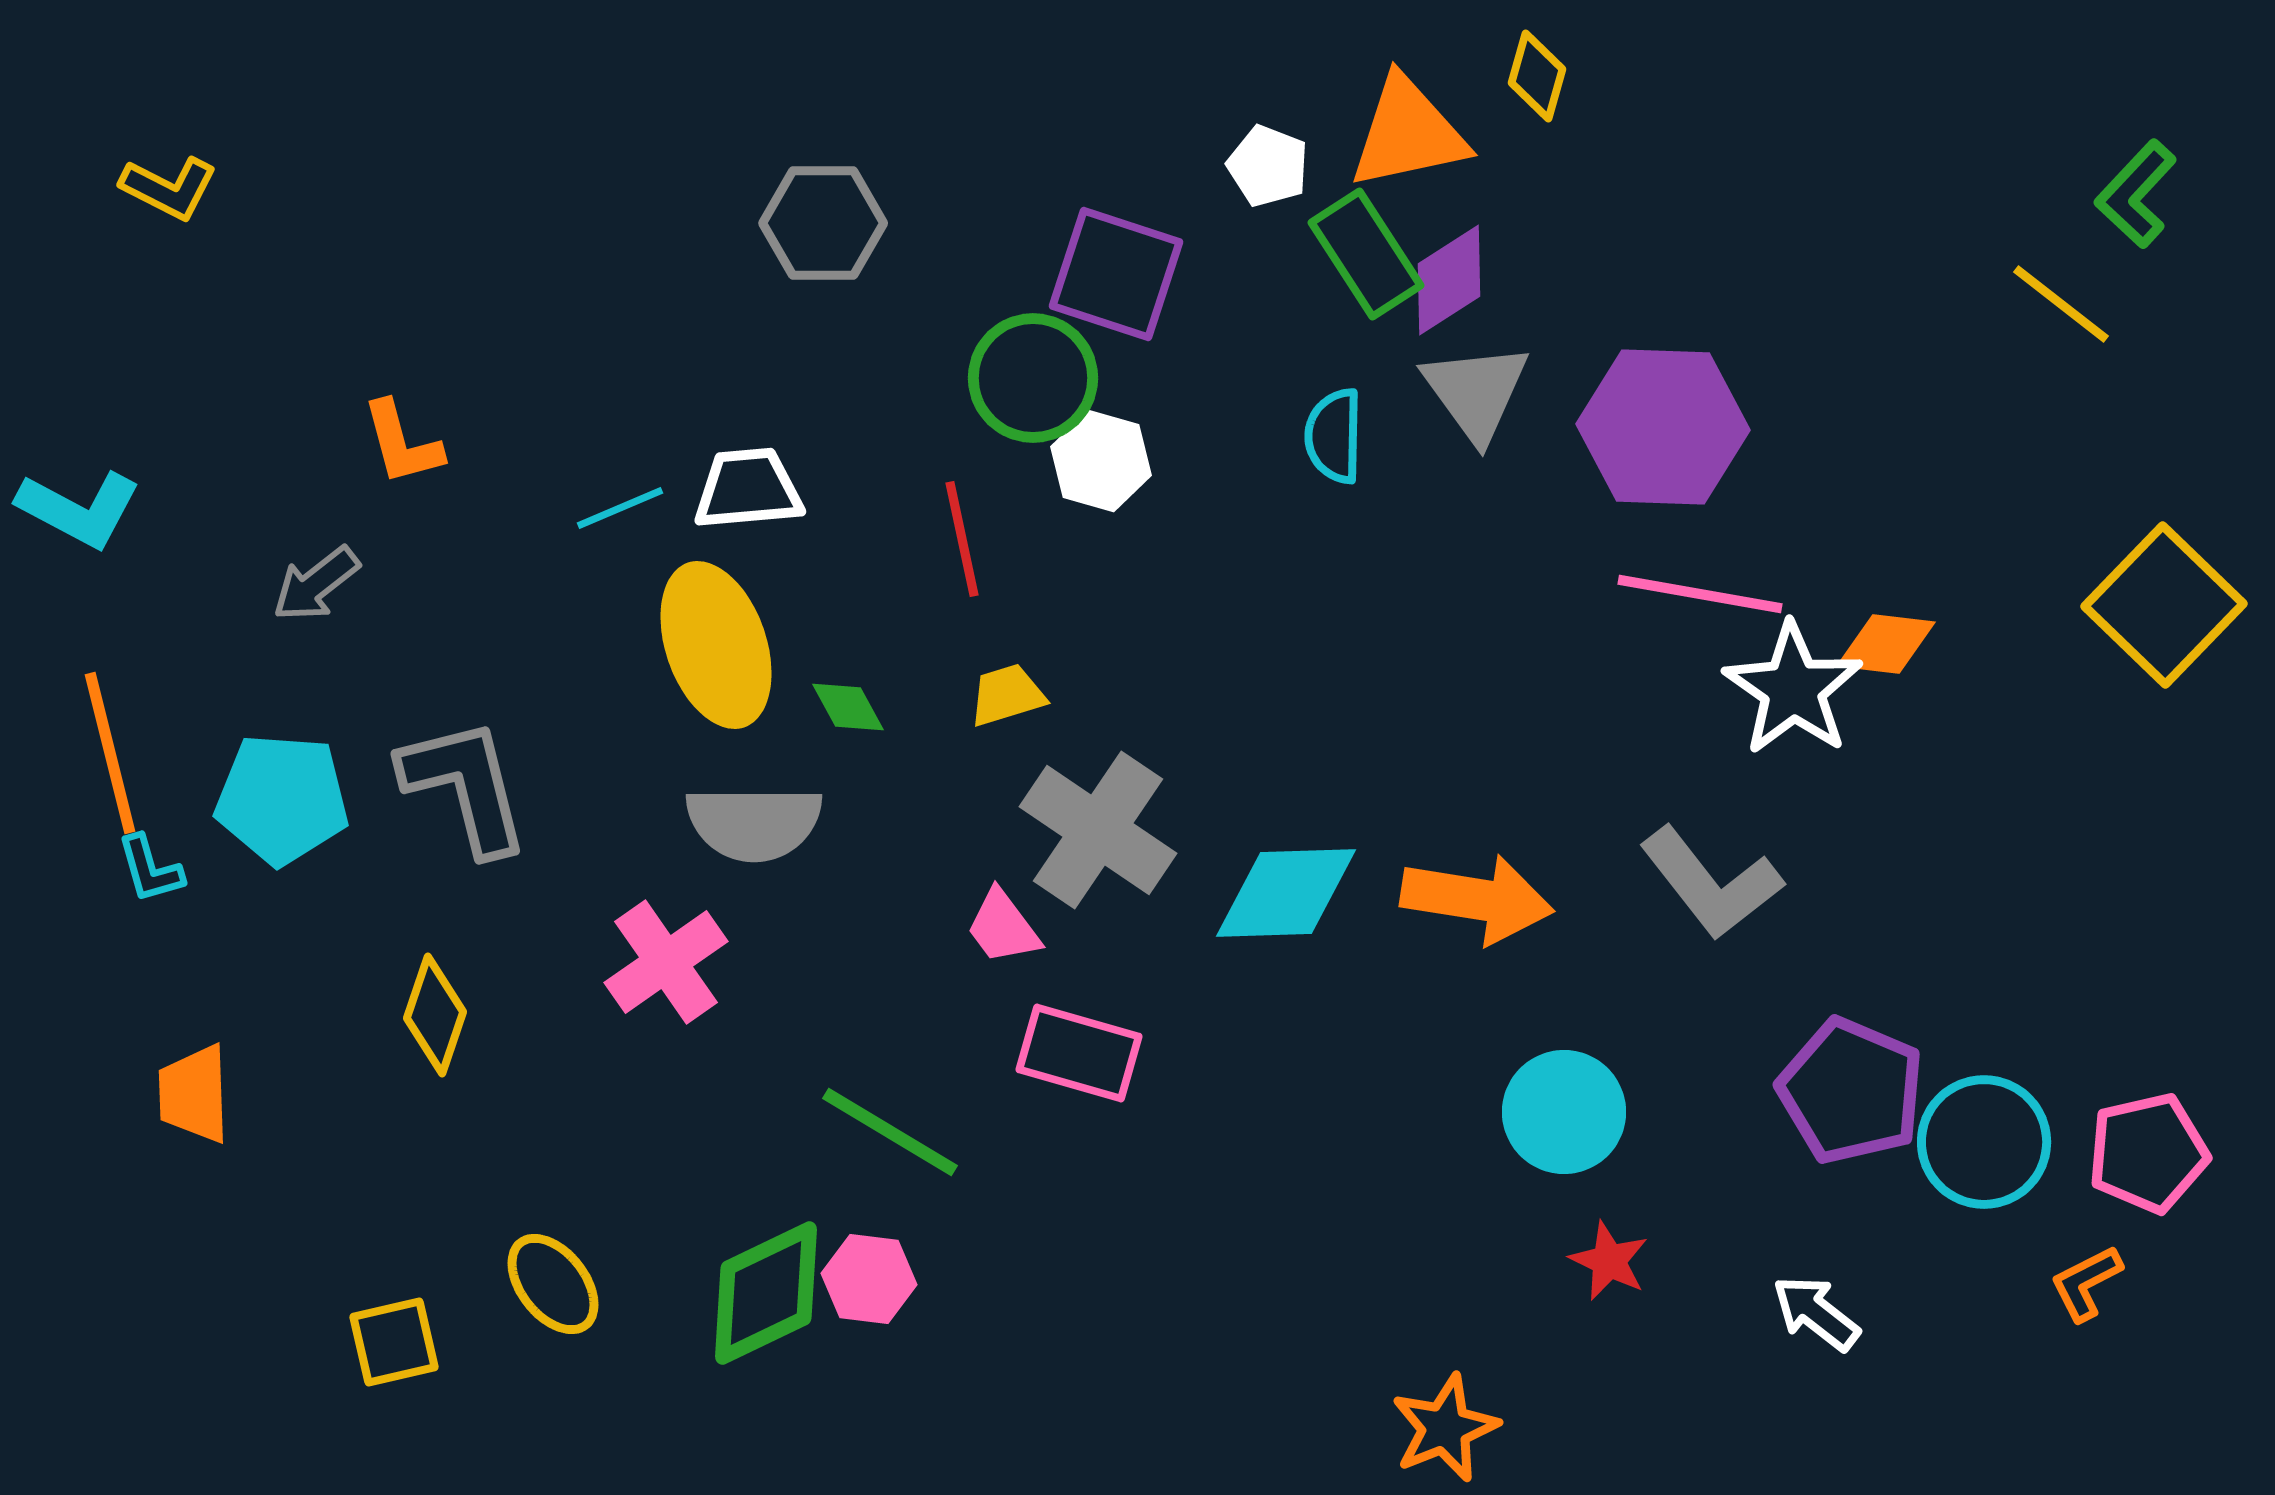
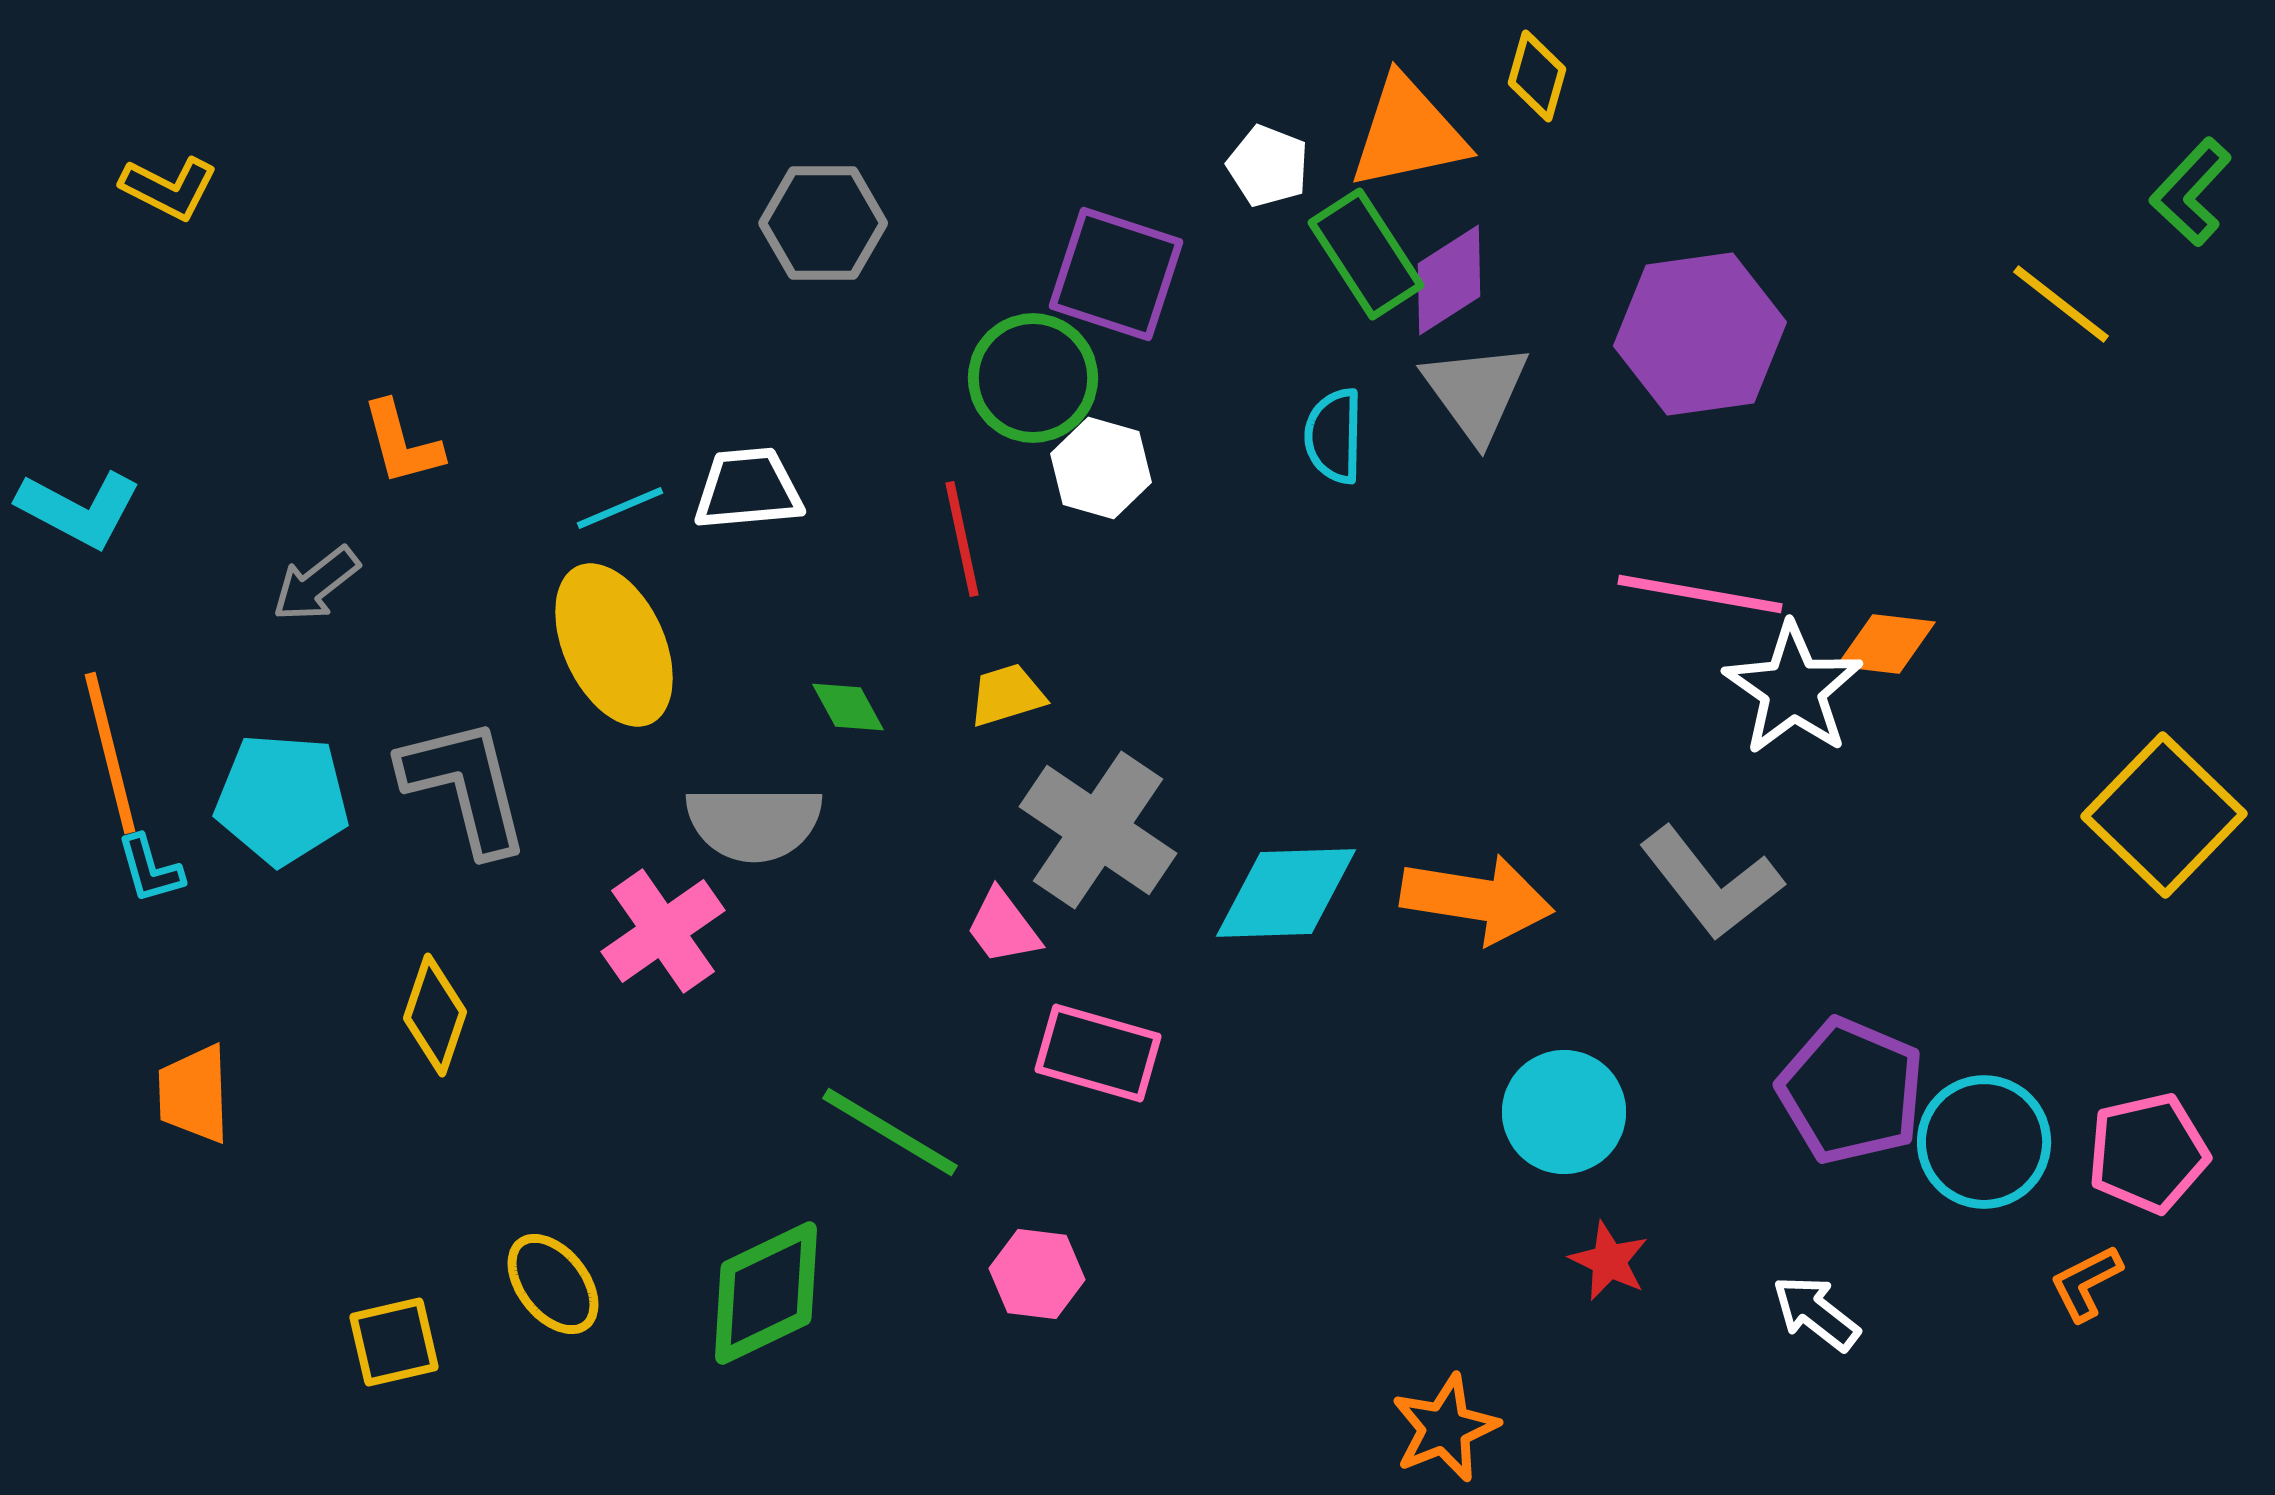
green L-shape at (2136, 194): moved 55 px right, 2 px up
purple hexagon at (1663, 427): moved 37 px right, 93 px up; rotated 10 degrees counterclockwise
white hexagon at (1101, 461): moved 7 px down
yellow square at (2164, 605): moved 210 px down
yellow ellipse at (716, 645): moved 102 px left; rotated 6 degrees counterclockwise
pink cross at (666, 962): moved 3 px left, 31 px up
pink rectangle at (1079, 1053): moved 19 px right
pink hexagon at (869, 1279): moved 168 px right, 5 px up
